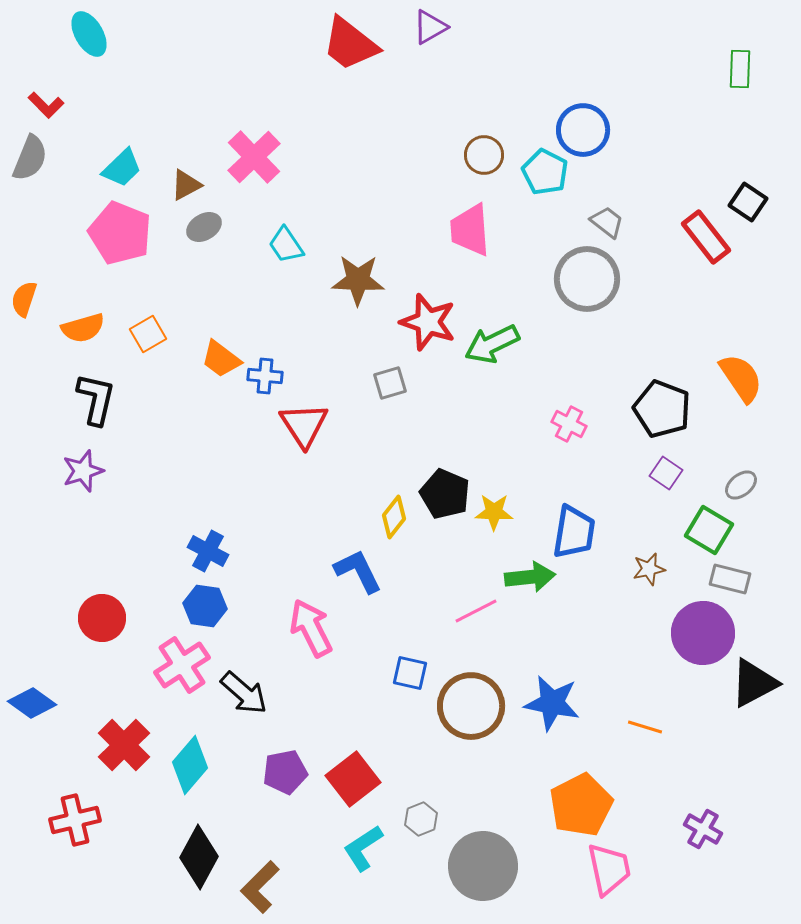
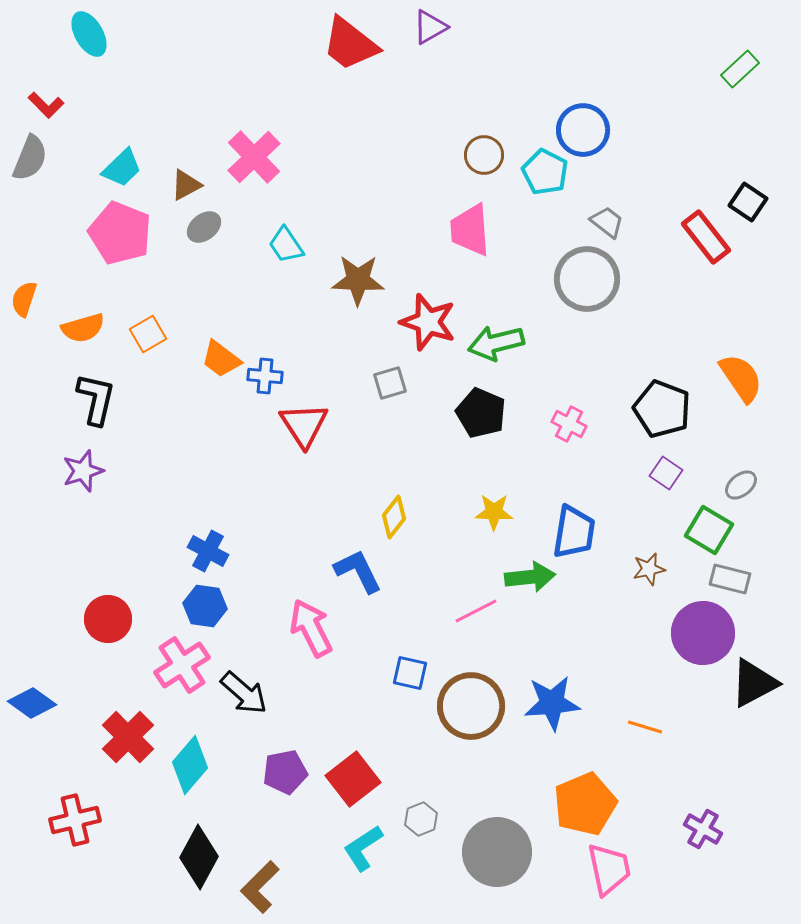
green rectangle at (740, 69): rotated 45 degrees clockwise
gray ellipse at (204, 227): rotated 8 degrees counterclockwise
green arrow at (492, 344): moved 4 px right, 1 px up; rotated 12 degrees clockwise
black pentagon at (445, 494): moved 36 px right, 81 px up
red circle at (102, 618): moved 6 px right, 1 px down
blue star at (552, 703): rotated 16 degrees counterclockwise
red cross at (124, 745): moved 4 px right, 8 px up
orange pentagon at (581, 805): moved 4 px right, 1 px up; rotated 4 degrees clockwise
gray circle at (483, 866): moved 14 px right, 14 px up
